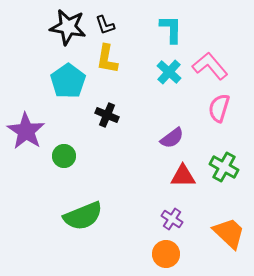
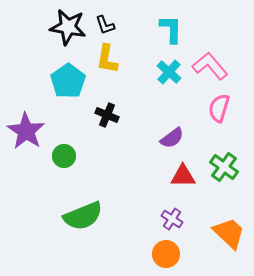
green cross: rotated 8 degrees clockwise
